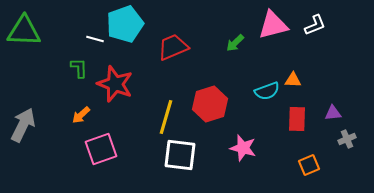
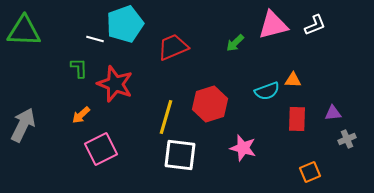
pink square: rotated 8 degrees counterclockwise
orange square: moved 1 px right, 7 px down
